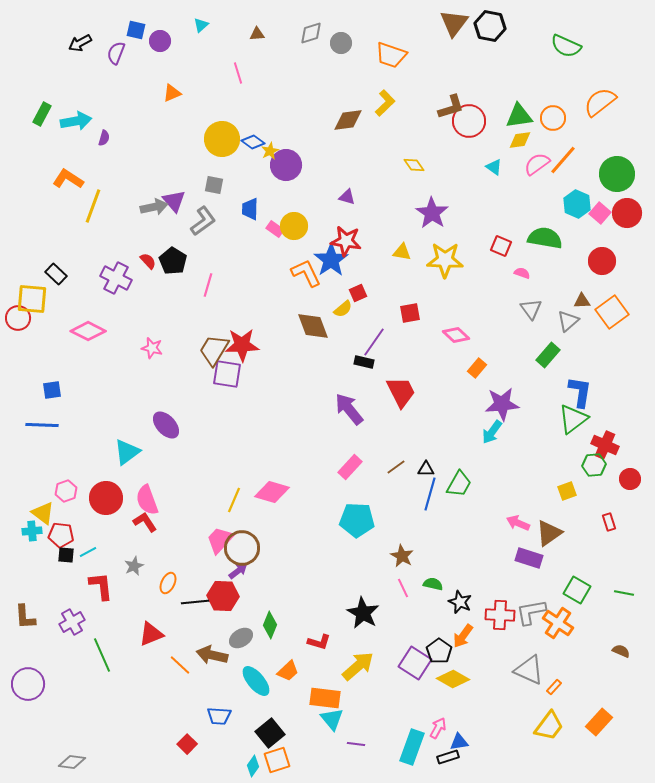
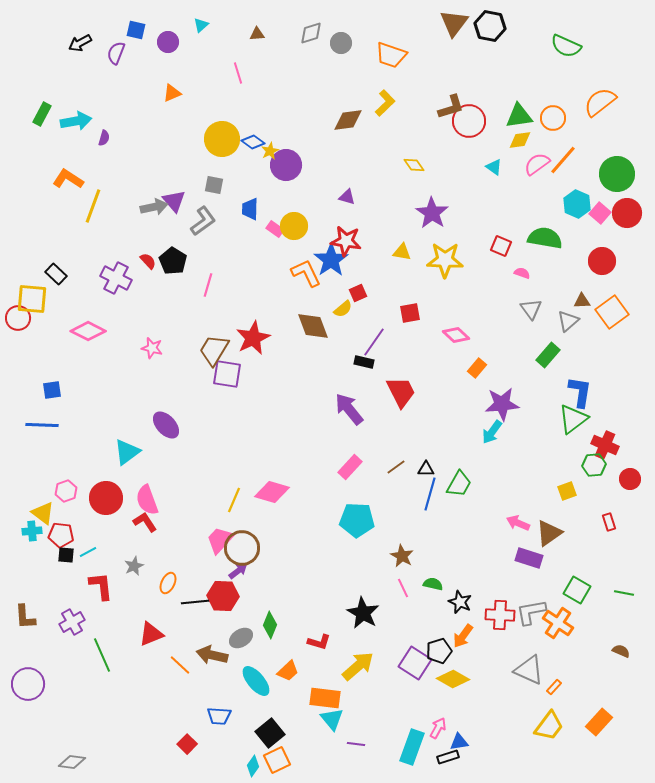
purple circle at (160, 41): moved 8 px right, 1 px down
red star at (242, 345): moved 11 px right, 7 px up; rotated 24 degrees counterclockwise
black pentagon at (439, 651): rotated 20 degrees clockwise
orange square at (277, 760): rotated 8 degrees counterclockwise
